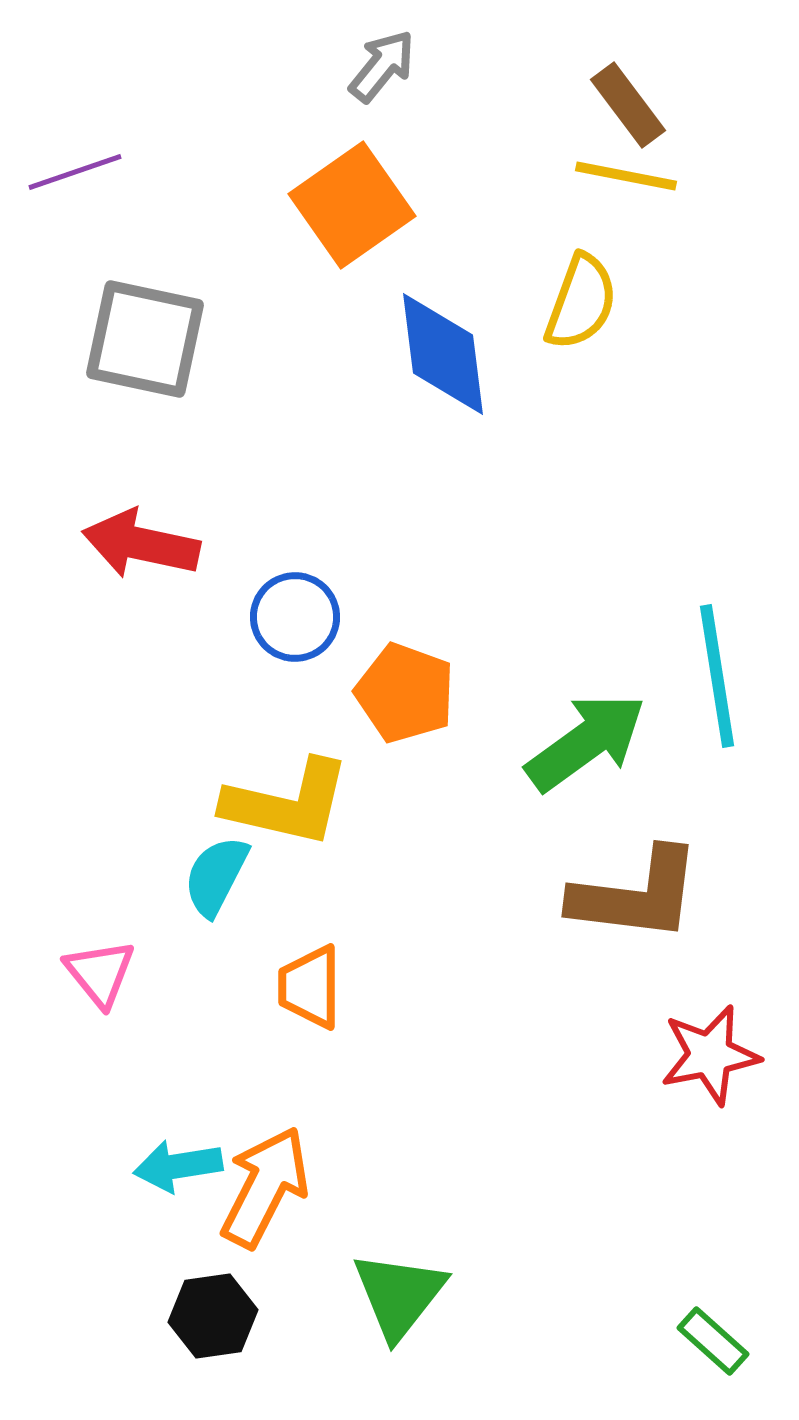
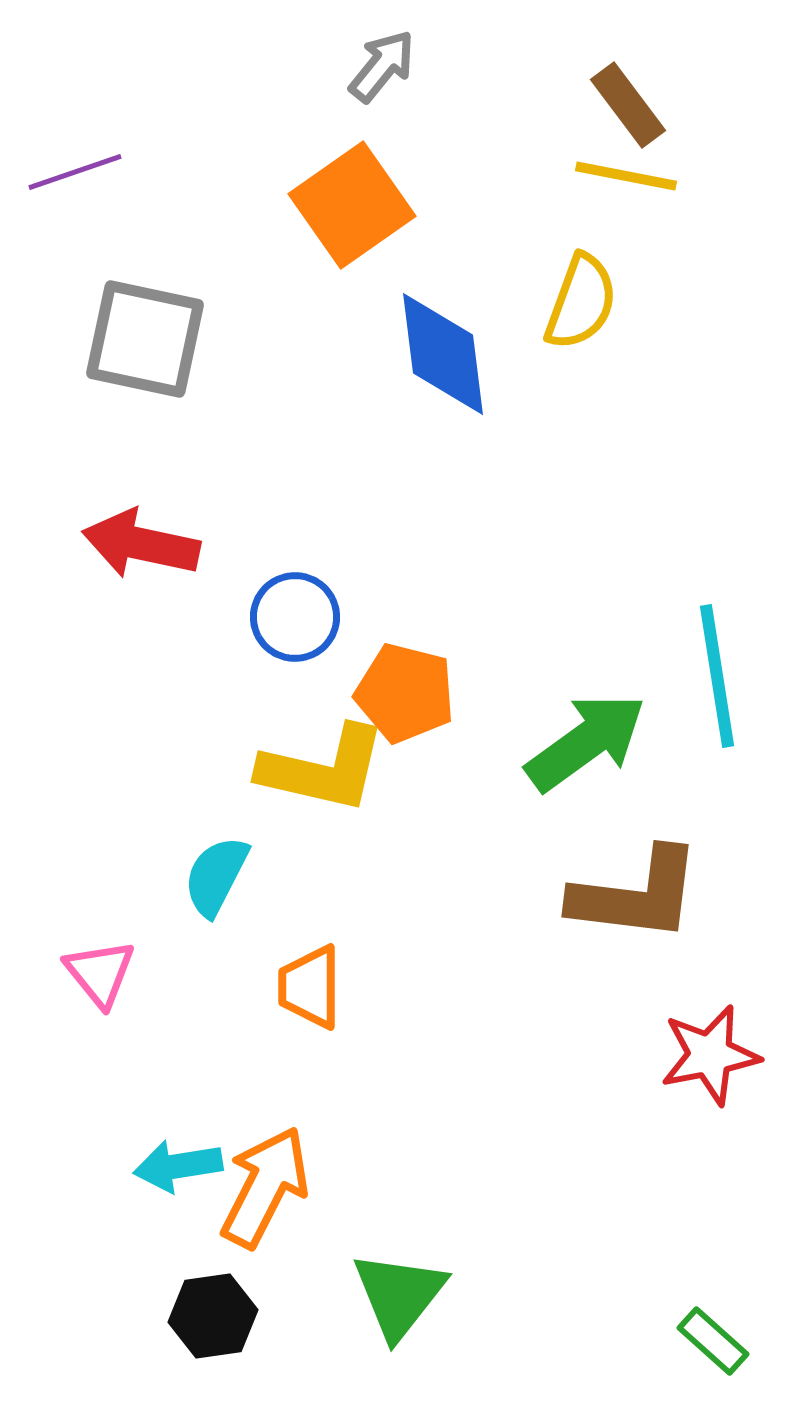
orange pentagon: rotated 6 degrees counterclockwise
yellow L-shape: moved 36 px right, 34 px up
